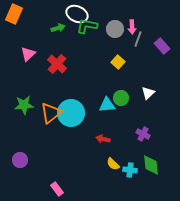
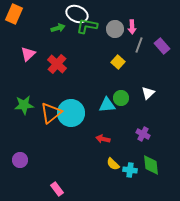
gray line: moved 1 px right, 6 px down
